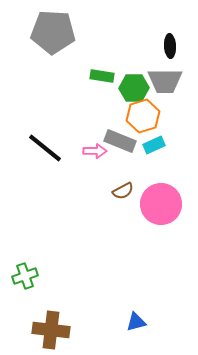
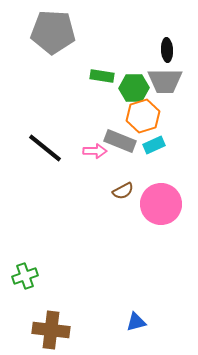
black ellipse: moved 3 px left, 4 px down
